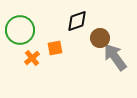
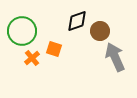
green circle: moved 2 px right, 1 px down
brown circle: moved 7 px up
orange square: moved 1 px left, 1 px down; rotated 28 degrees clockwise
gray arrow: rotated 12 degrees clockwise
